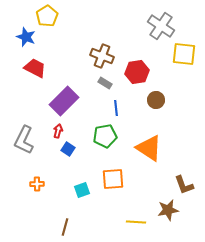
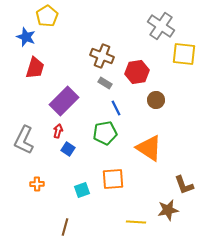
red trapezoid: rotated 80 degrees clockwise
blue line: rotated 21 degrees counterclockwise
green pentagon: moved 3 px up
